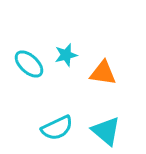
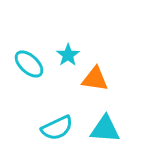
cyan star: moved 2 px right; rotated 20 degrees counterclockwise
orange triangle: moved 8 px left, 6 px down
cyan triangle: moved 1 px left, 2 px up; rotated 36 degrees counterclockwise
